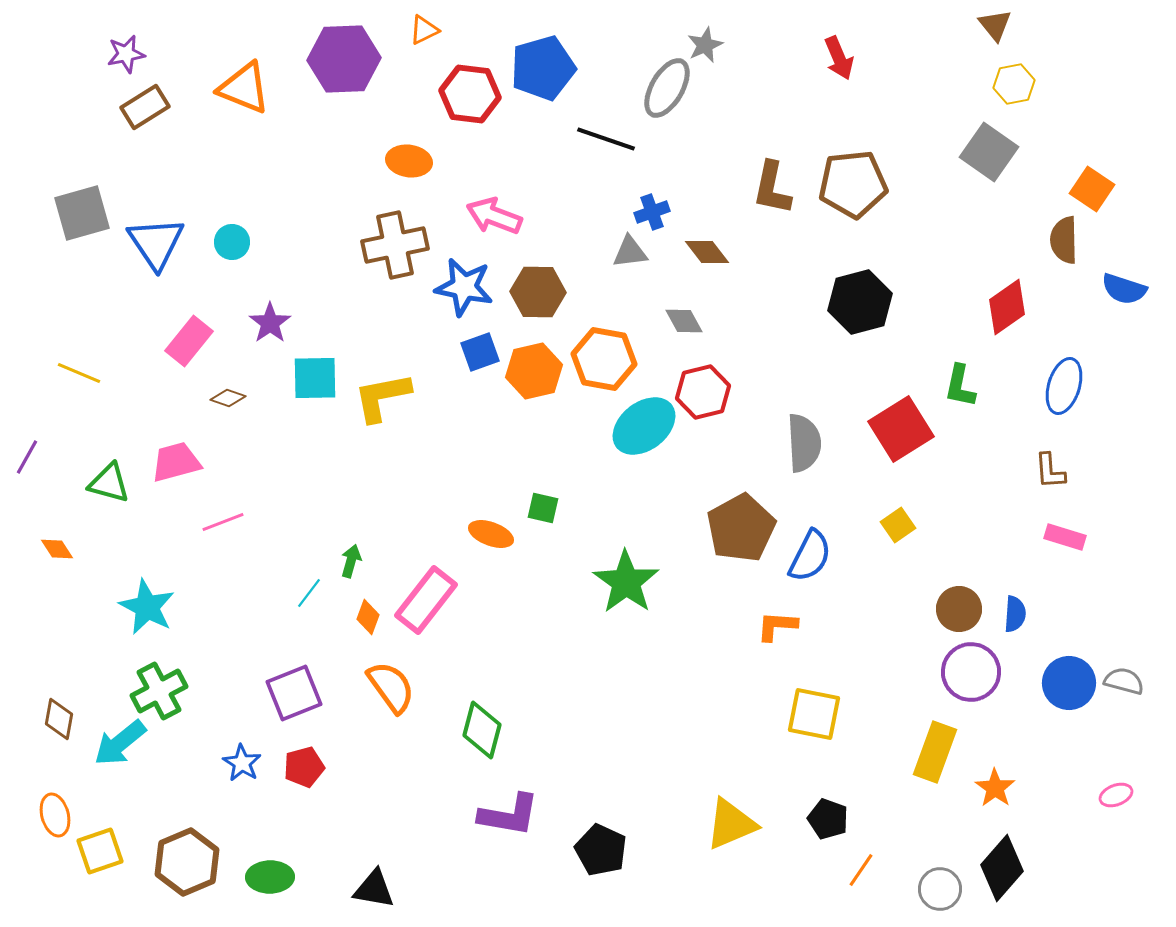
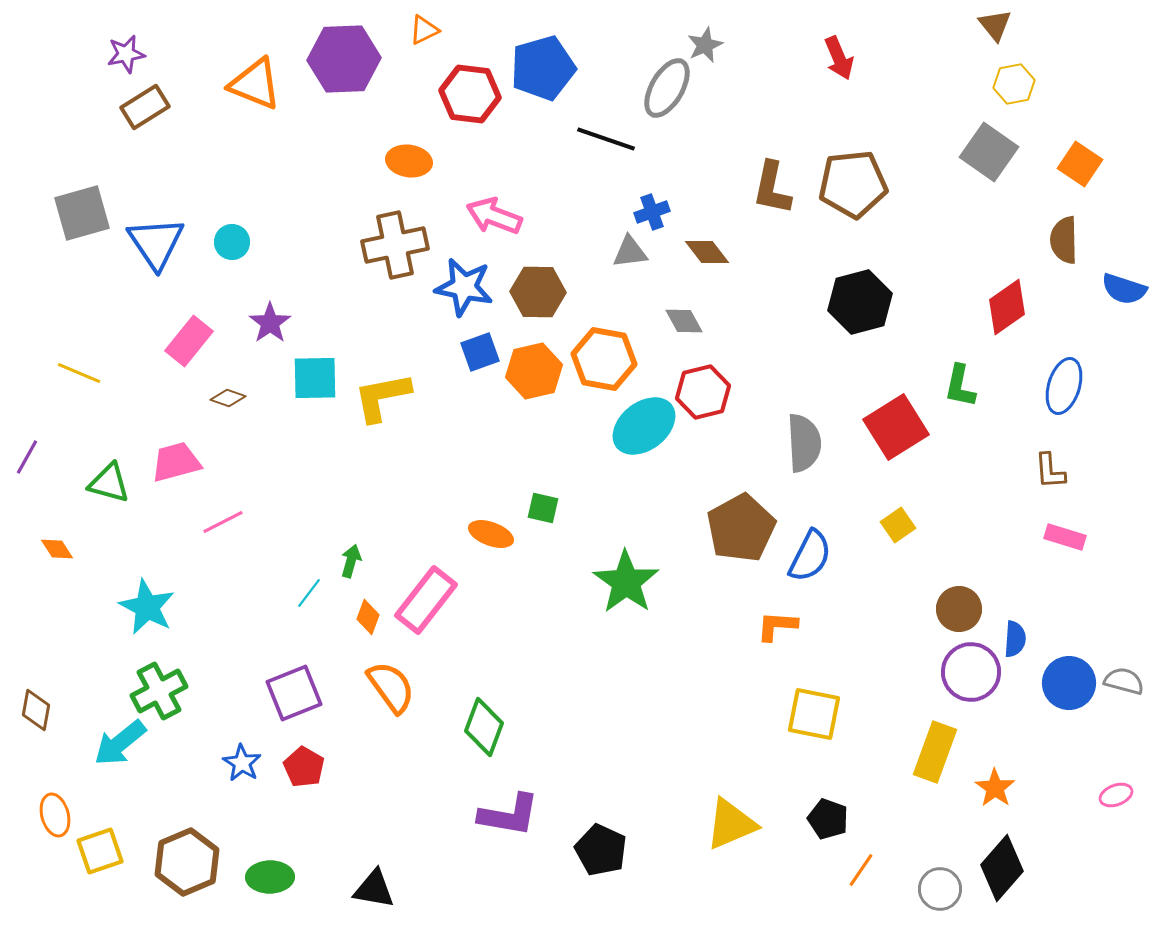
orange triangle at (244, 88): moved 11 px right, 4 px up
orange square at (1092, 189): moved 12 px left, 25 px up
red square at (901, 429): moved 5 px left, 2 px up
pink line at (223, 522): rotated 6 degrees counterclockwise
blue semicircle at (1015, 614): moved 25 px down
brown diamond at (59, 719): moved 23 px left, 9 px up
green diamond at (482, 730): moved 2 px right, 3 px up; rotated 6 degrees clockwise
red pentagon at (304, 767): rotated 27 degrees counterclockwise
